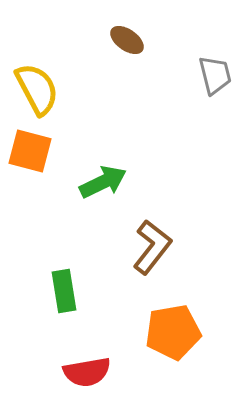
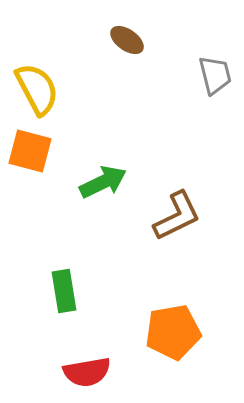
brown L-shape: moved 25 px right, 31 px up; rotated 26 degrees clockwise
